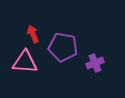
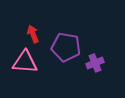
purple pentagon: moved 3 px right
